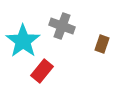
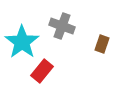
cyan star: moved 1 px left, 1 px down
